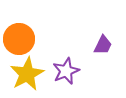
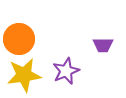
purple trapezoid: rotated 65 degrees clockwise
yellow star: moved 3 px left, 1 px down; rotated 20 degrees clockwise
